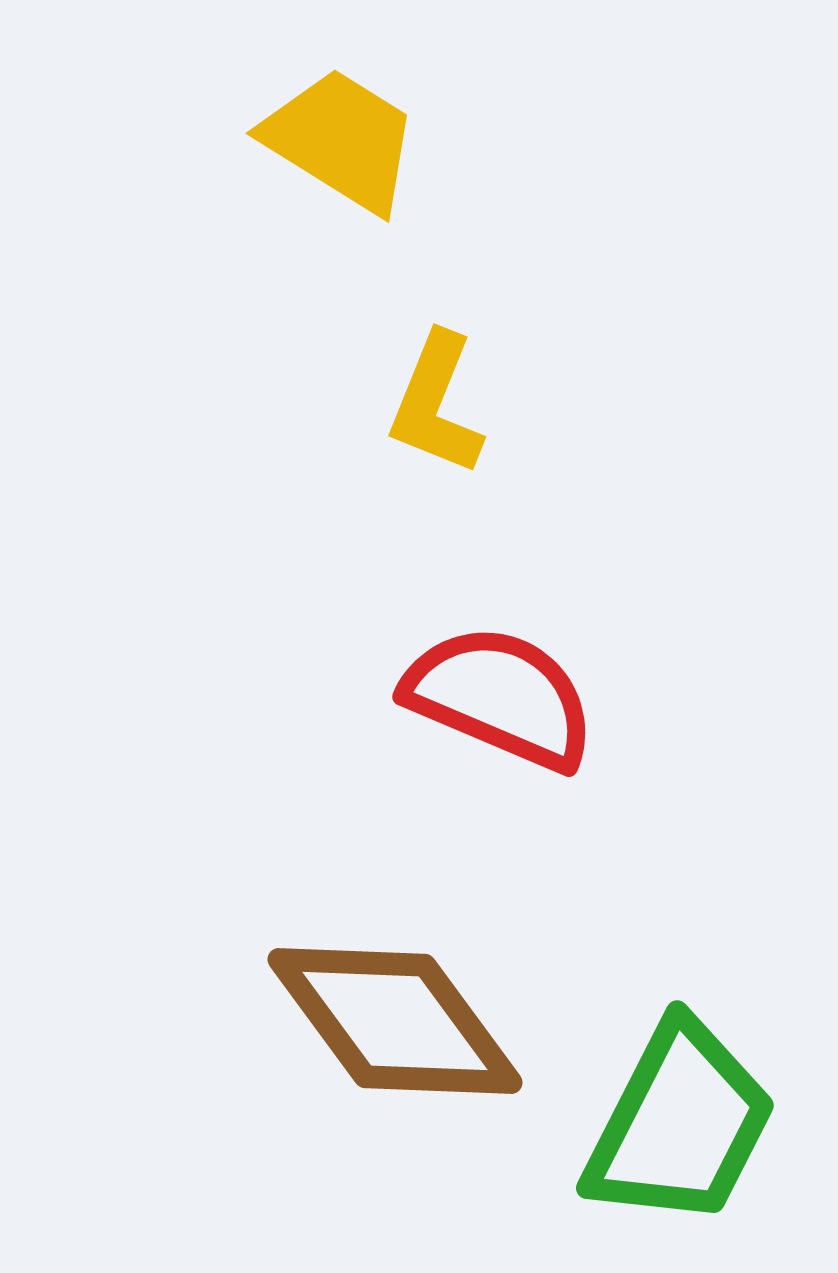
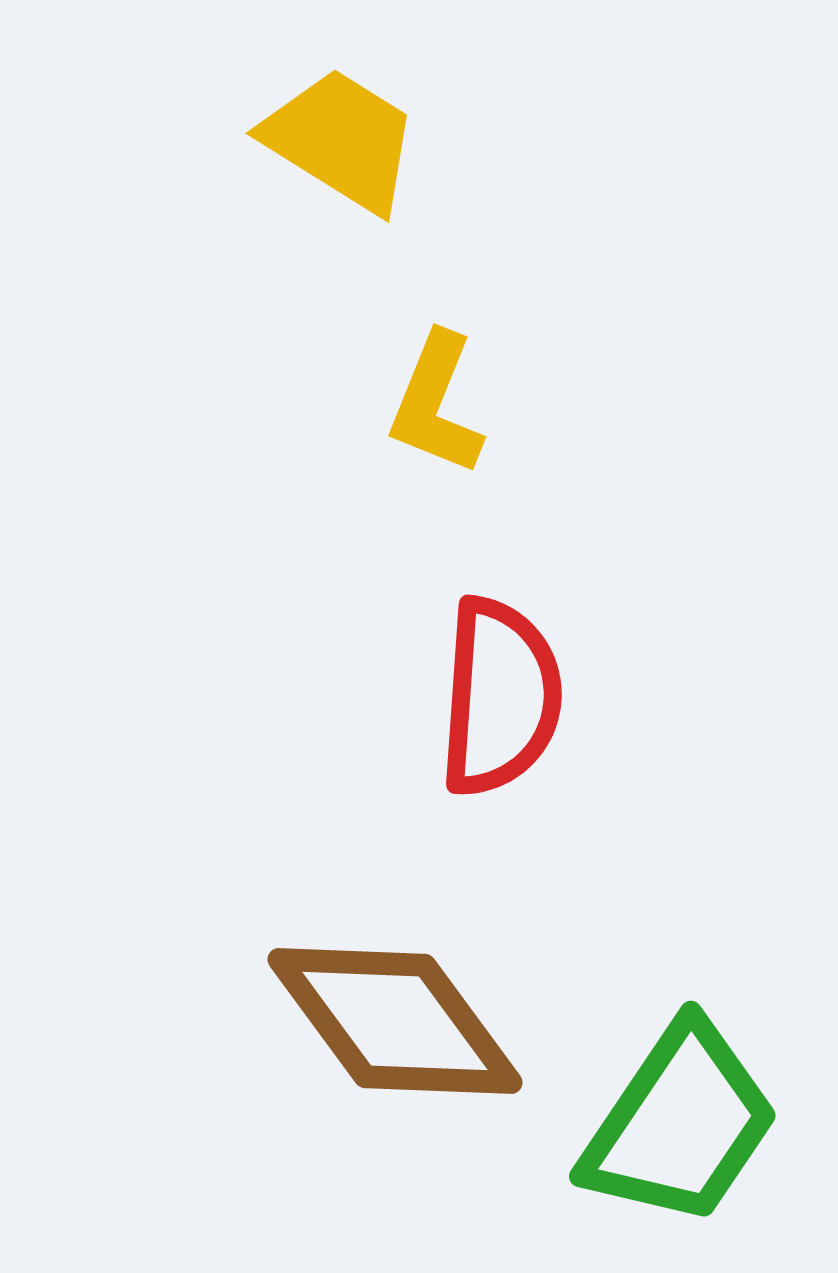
red semicircle: rotated 71 degrees clockwise
green trapezoid: rotated 7 degrees clockwise
